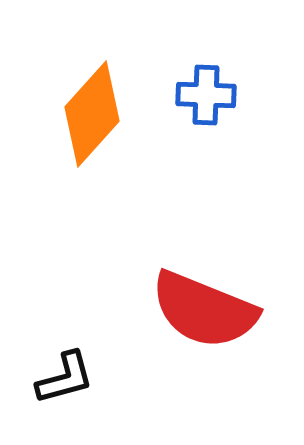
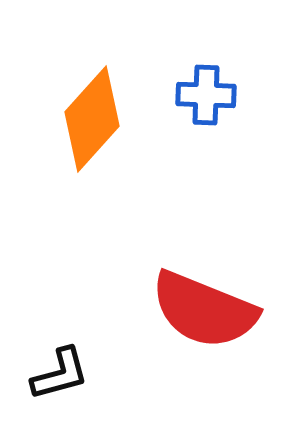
orange diamond: moved 5 px down
black L-shape: moved 5 px left, 4 px up
